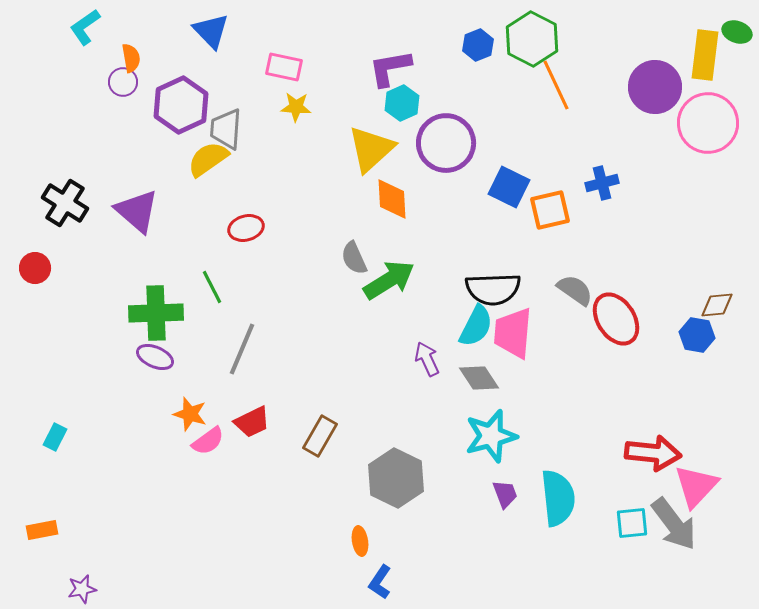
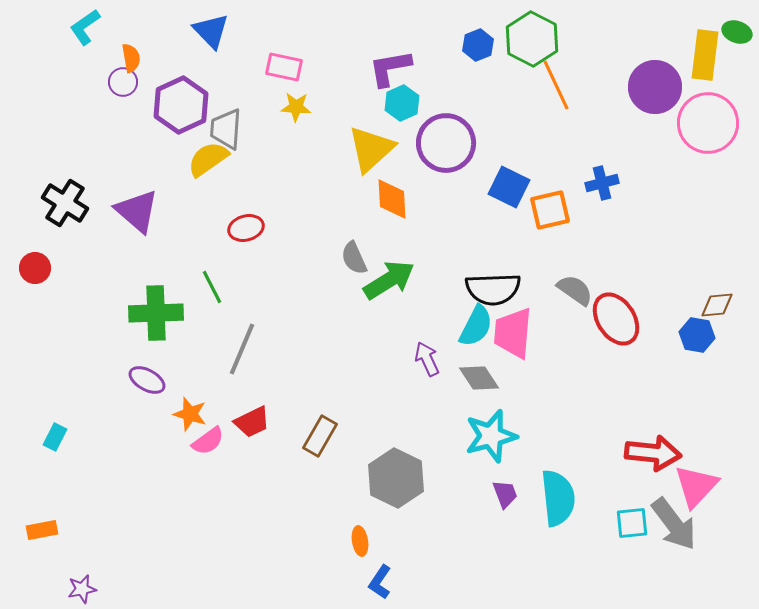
purple ellipse at (155, 357): moved 8 px left, 23 px down; rotated 6 degrees clockwise
